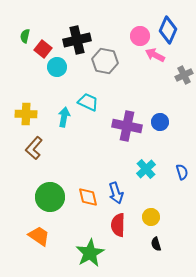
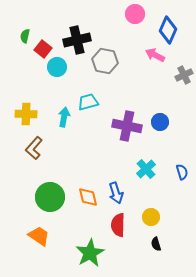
pink circle: moved 5 px left, 22 px up
cyan trapezoid: rotated 40 degrees counterclockwise
